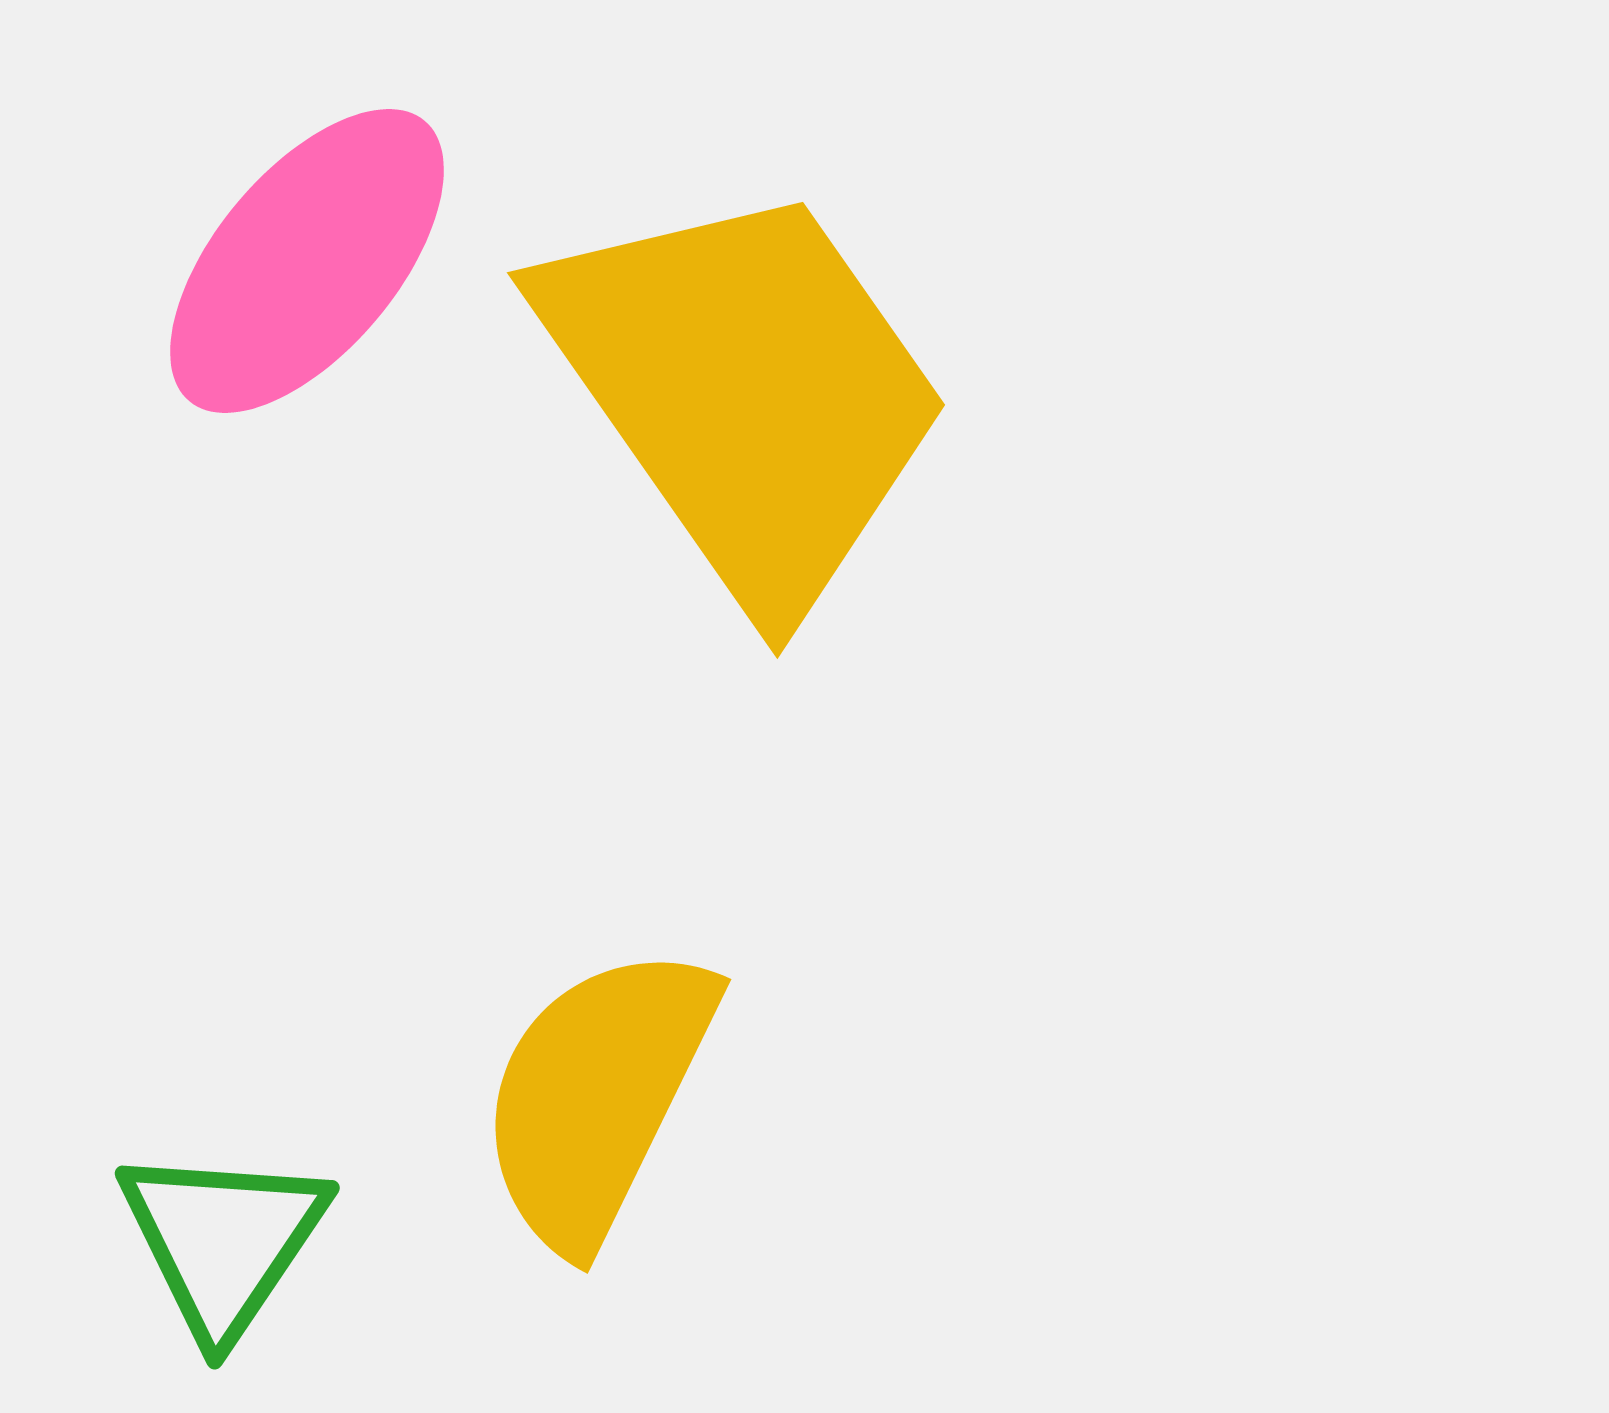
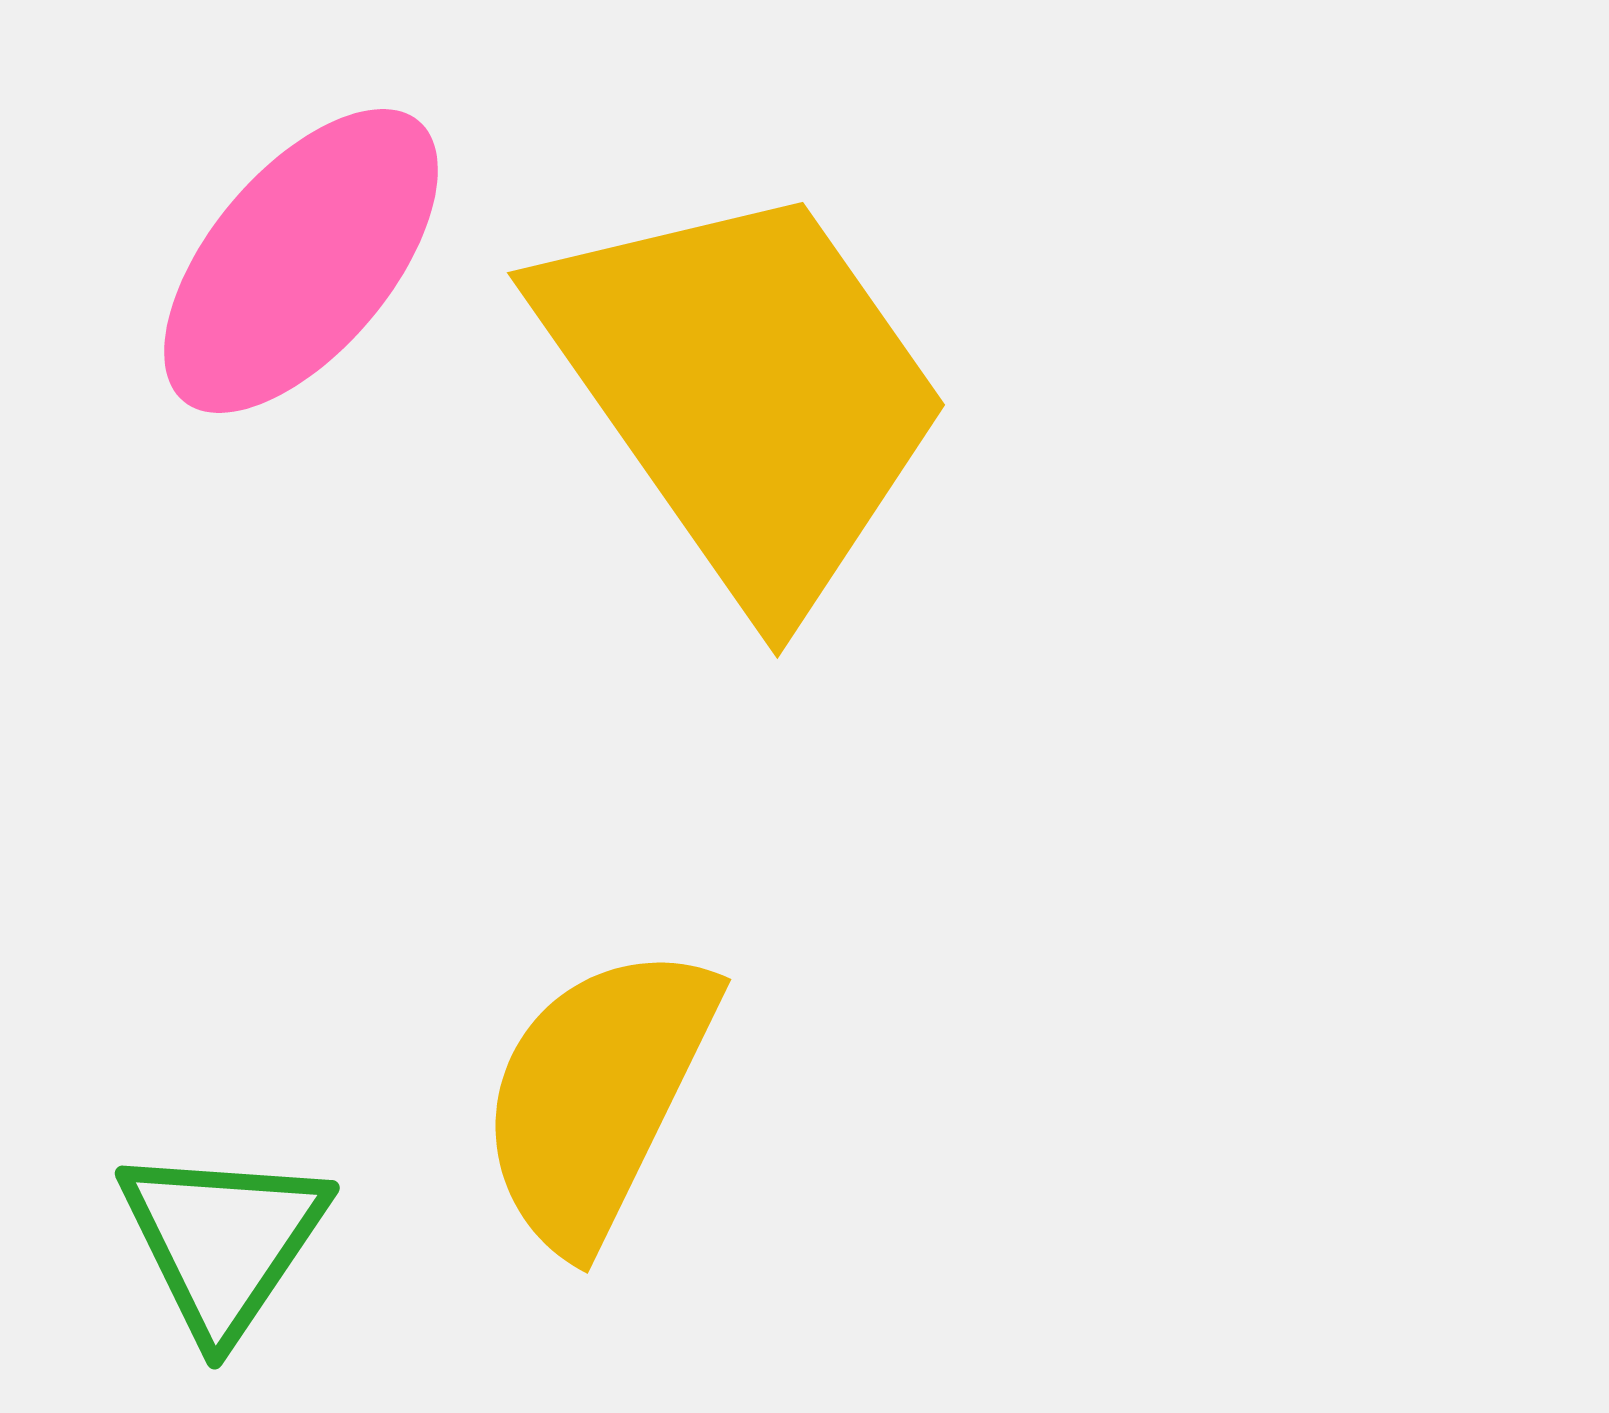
pink ellipse: moved 6 px left
